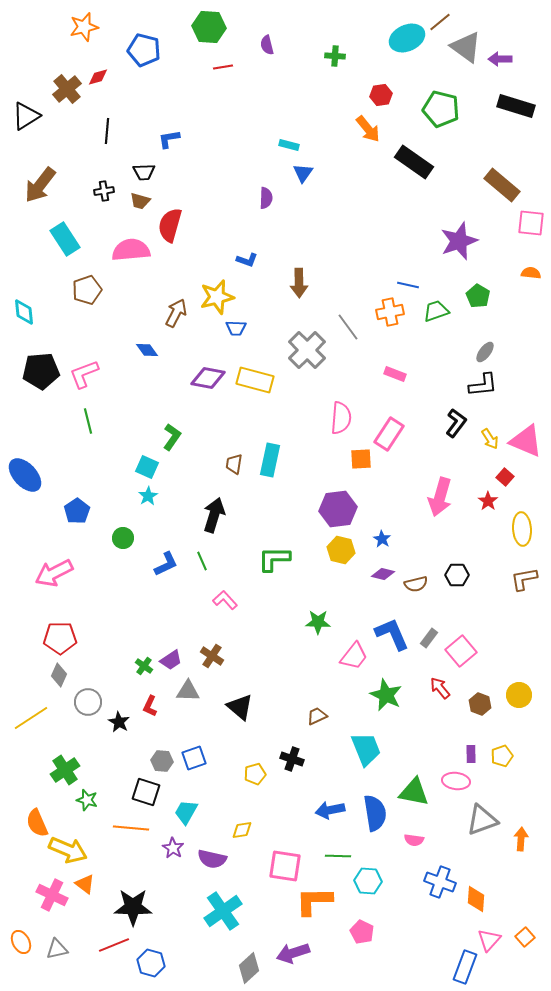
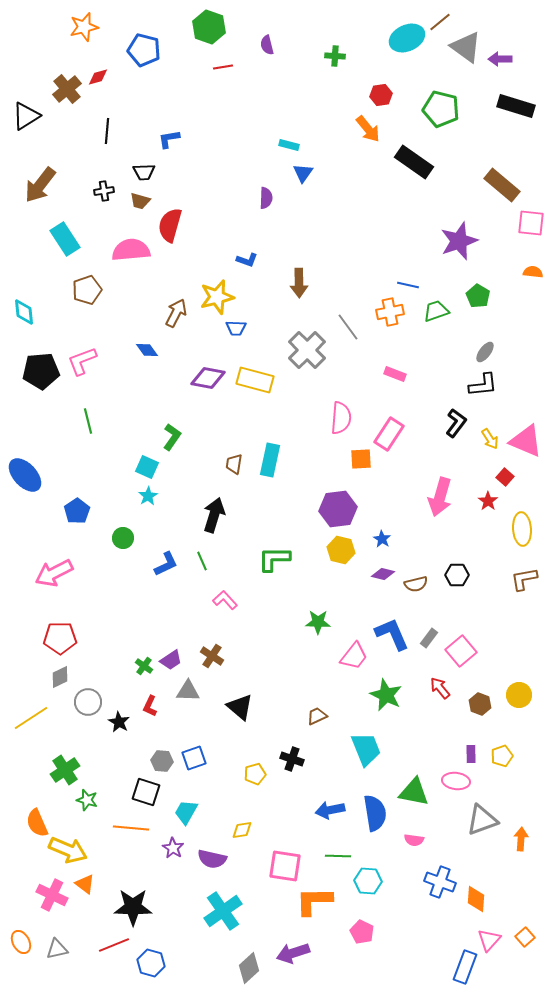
green hexagon at (209, 27): rotated 16 degrees clockwise
orange semicircle at (531, 273): moved 2 px right, 1 px up
pink L-shape at (84, 374): moved 2 px left, 13 px up
gray diamond at (59, 675): moved 1 px right, 2 px down; rotated 40 degrees clockwise
